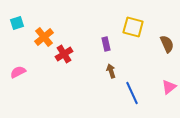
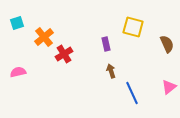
pink semicircle: rotated 14 degrees clockwise
